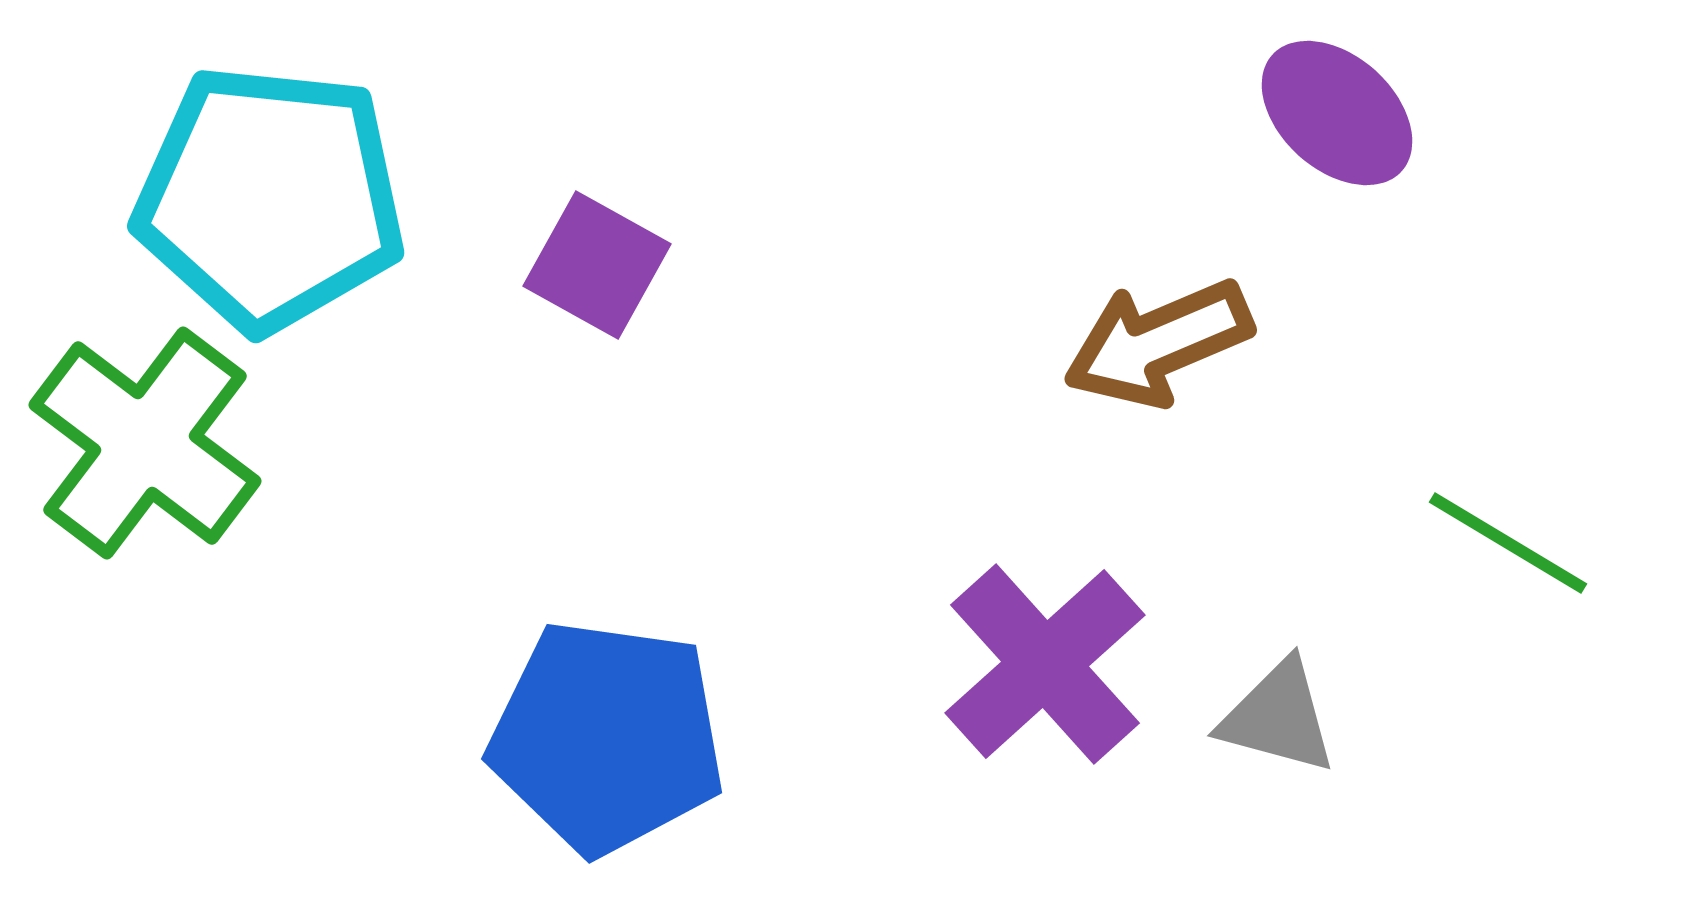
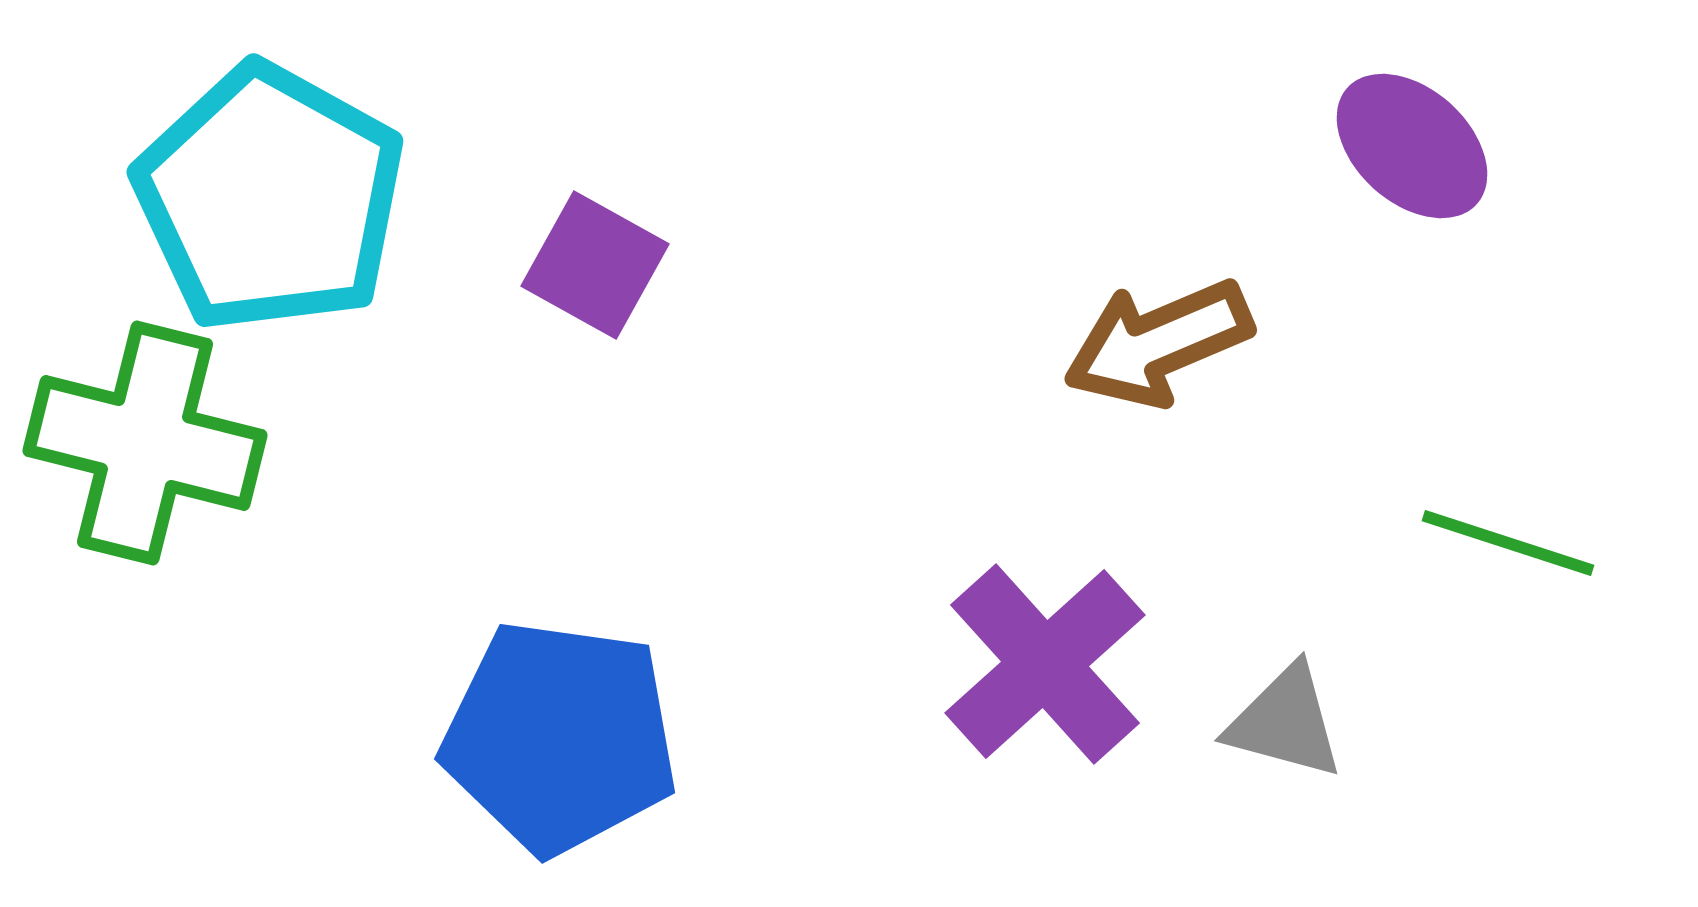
purple ellipse: moved 75 px right, 33 px down
cyan pentagon: rotated 23 degrees clockwise
purple square: moved 2 px left
green cross: rotated 23 degrees counterclockwise
green line: rotated 13 degrees counterclockwise
gray triangle: moved 7 px right, 5 px down
blue pentagon: moved 47 px left
